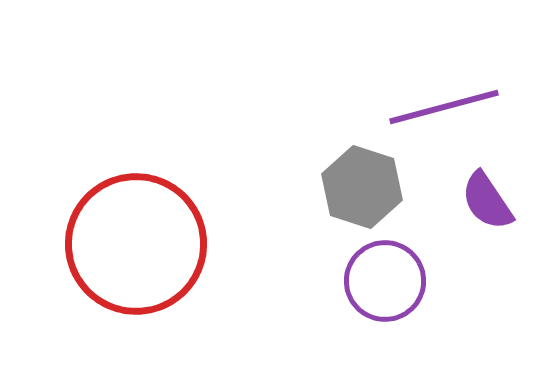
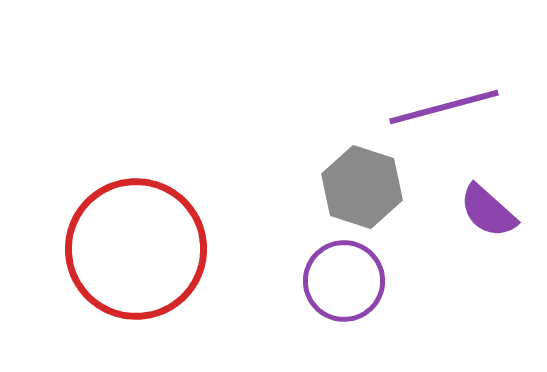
purple semicircle: moved 1 px right, 10 px down; rotated 14 degrees counterclockwise
red circle: moved 5 px down
purple circle: moved 41 px left
